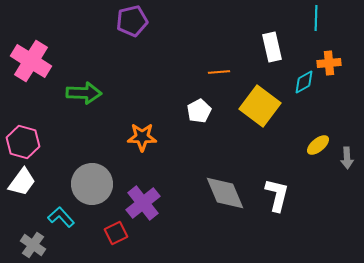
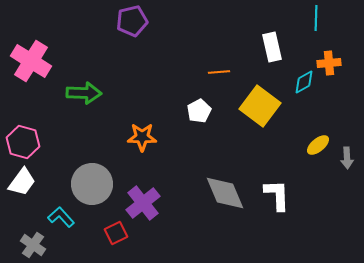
white L-shape: rotated 16 degrees counterclockwise
